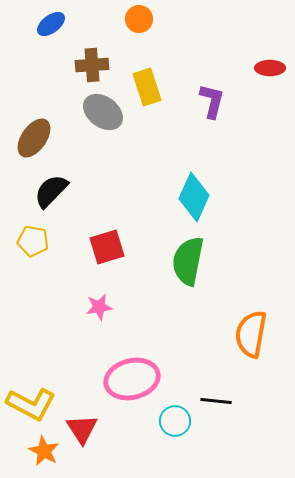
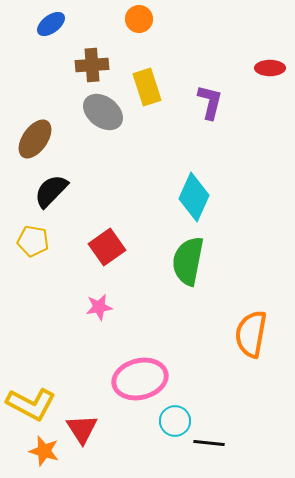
purple L-shape: moved 2 px left, 1 px down
brown ellipse: moved 1 px right, 1 px down
red square: rotated 18 degrees counterclockwise
pink ellipse: moved 8 px right
black line: moved 7 px left, 42 px down
orange star: rotated 12 degrees counterclockwise
